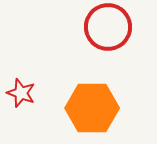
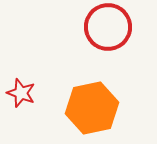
orange hexagon: rotated 12 degrees counterclockwise
